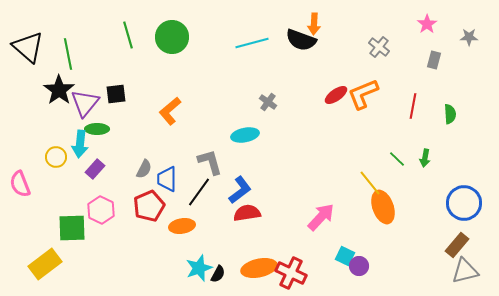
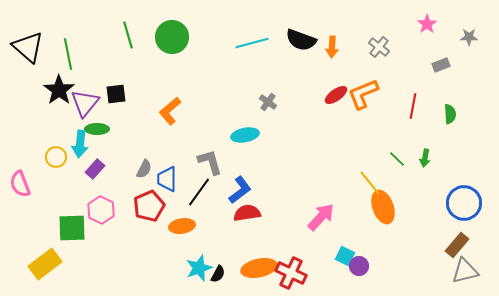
orange arrow at (314, 24): moved 18 px right, 23 px down
gray rectangle at (434, 60): moved 7 px right, 5 px down; rotated 54 degrees clockwise
